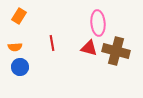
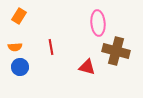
red line: moved 1 px left, 4 px down
red triangle: moved 2 px left, 19 px down
